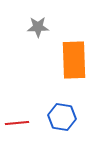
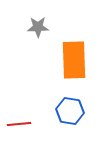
blue hexagon: moved 8 px right, 6 px up
red line: moved 2 px right, 1 px down
